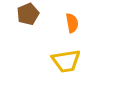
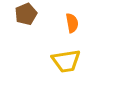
brown pentagon: moved 2 px left
